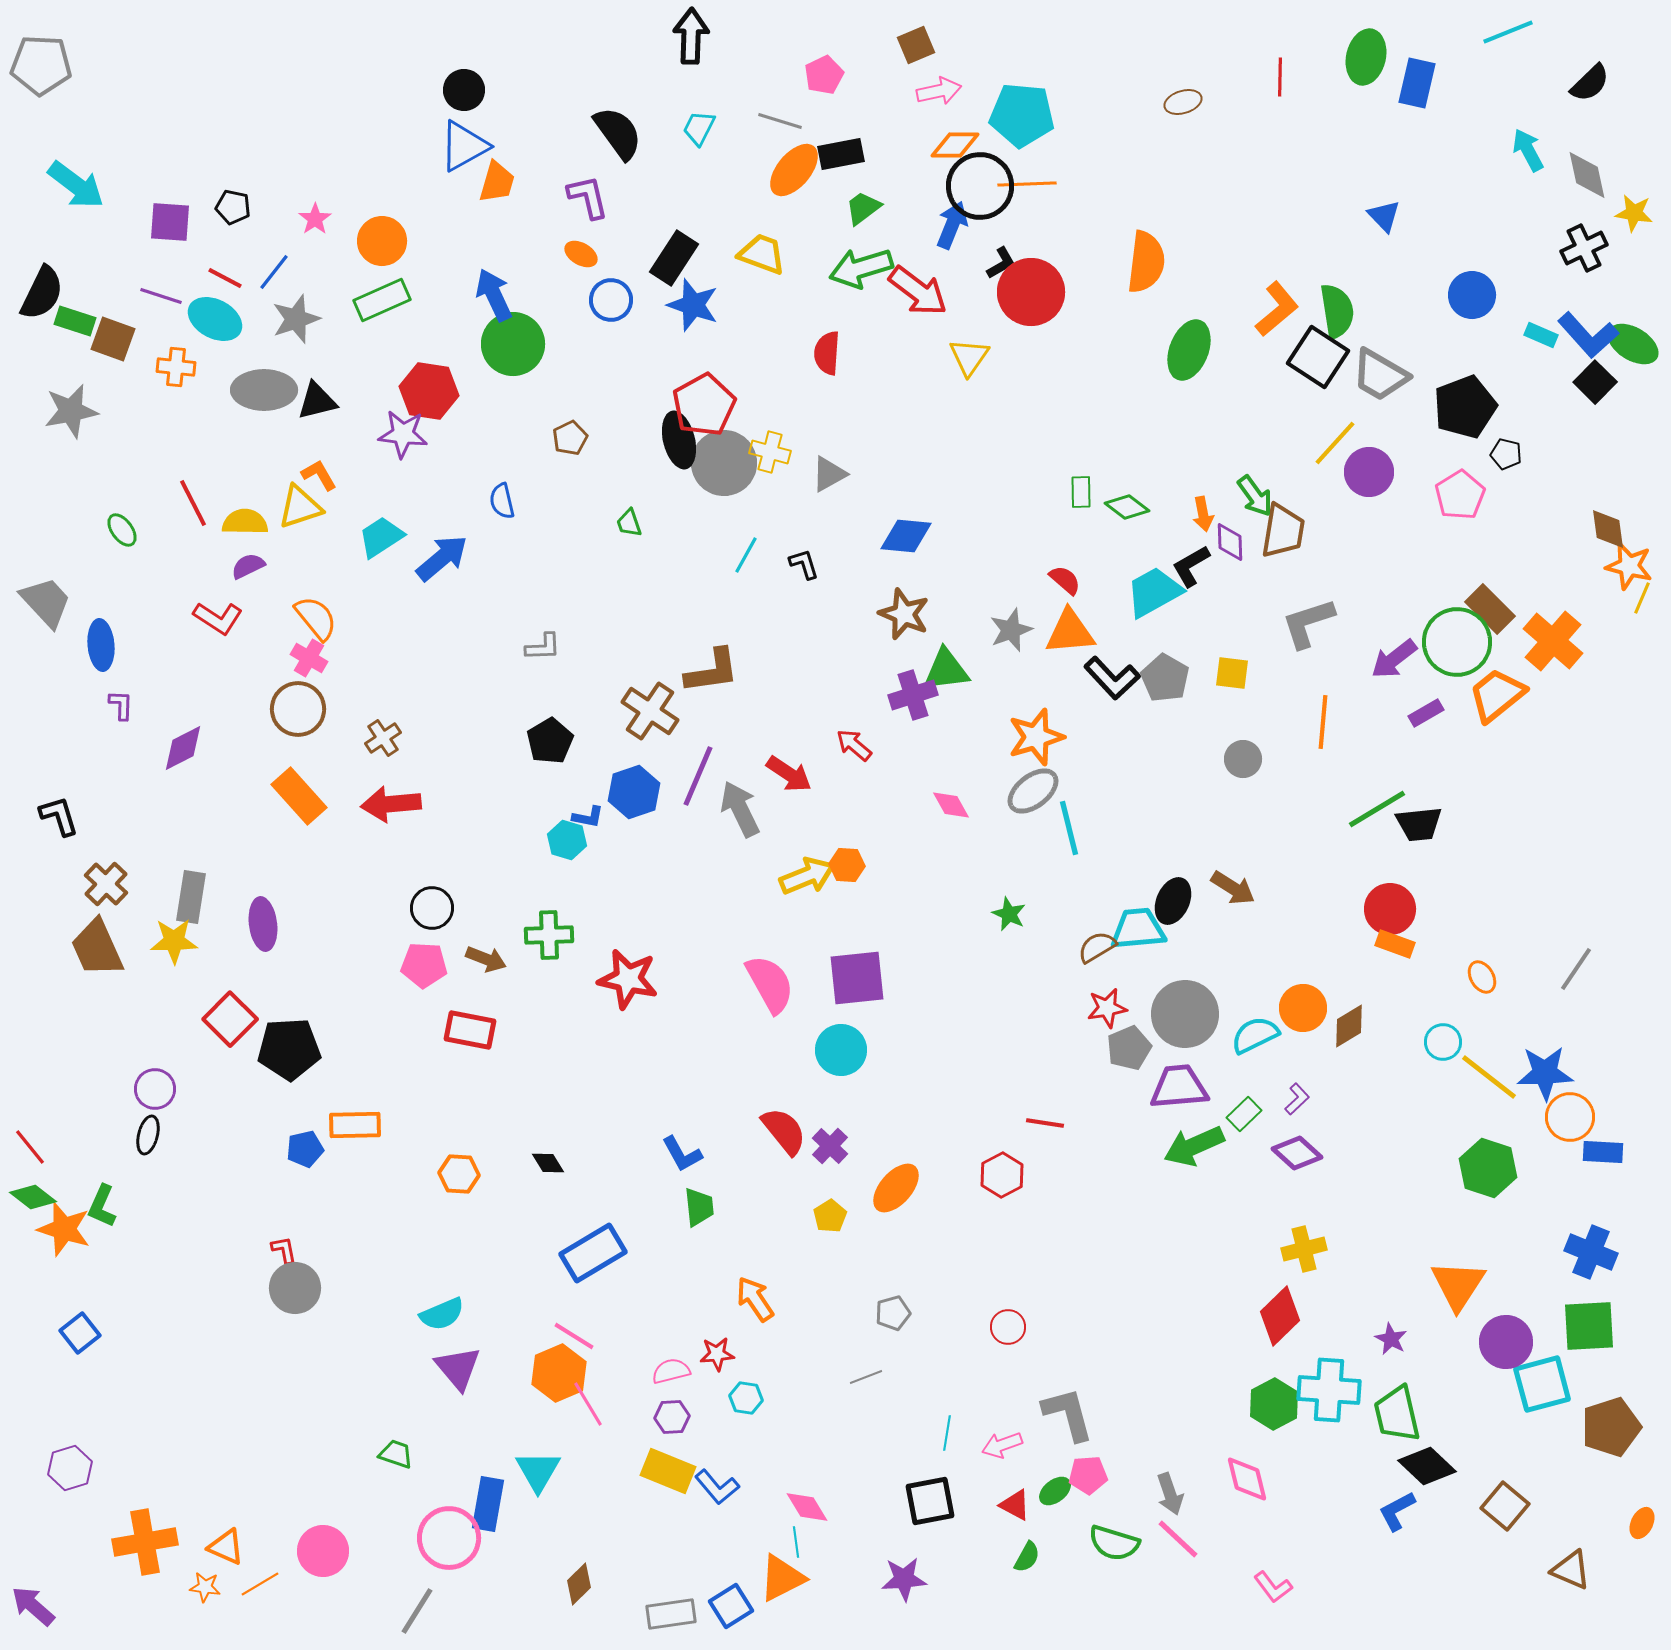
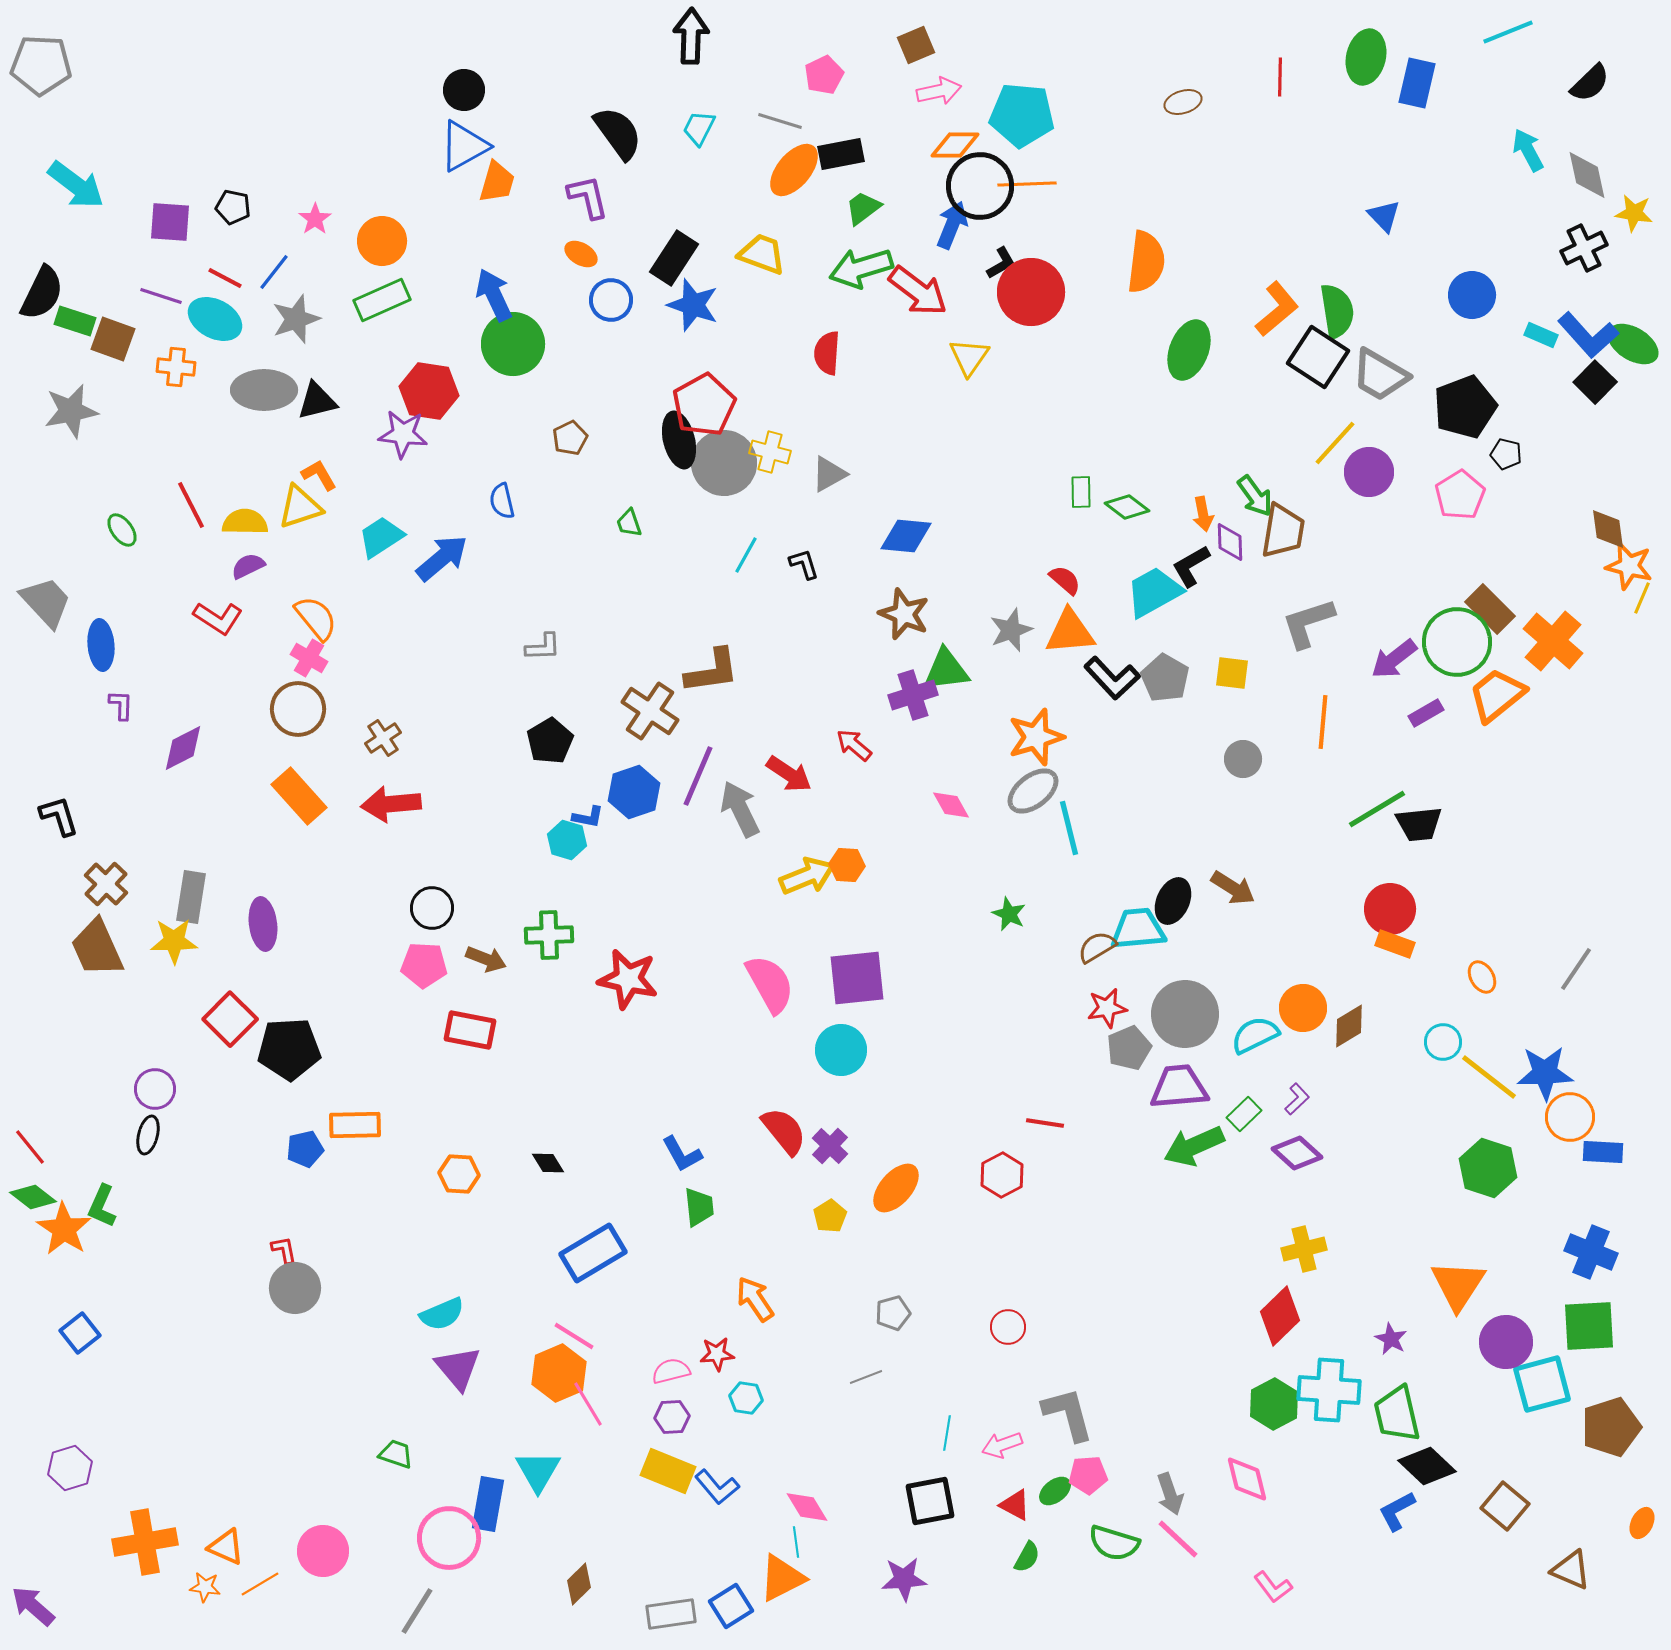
red line at (193, 503): moved 2 px left, 2 px down
orange star at (64, 1229): rotated 16 degrees clockwise
